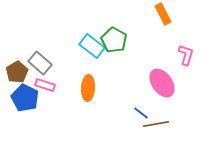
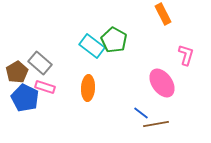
pink rectangle: moved 2 px down
